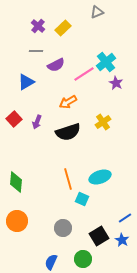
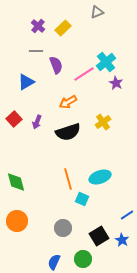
purple semicircle: rotated 84 degrees counterclockwise
green diamond: rotated 20 degrees counterclockwise
blue line: moved 2 px right, 3 px up
blue semicircle: moved 3 px right
